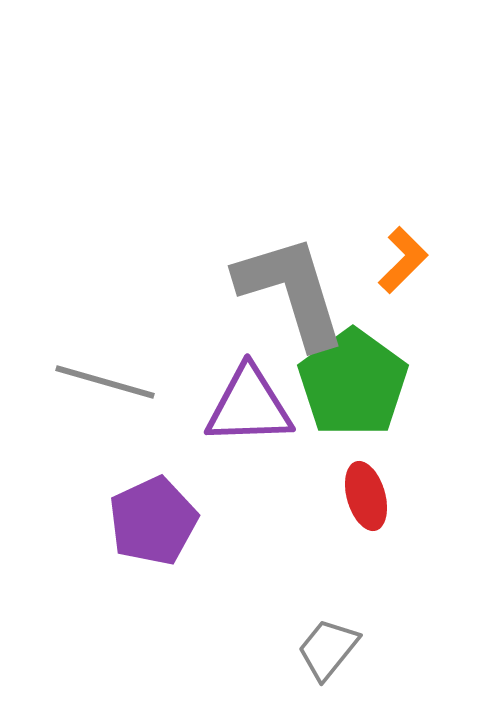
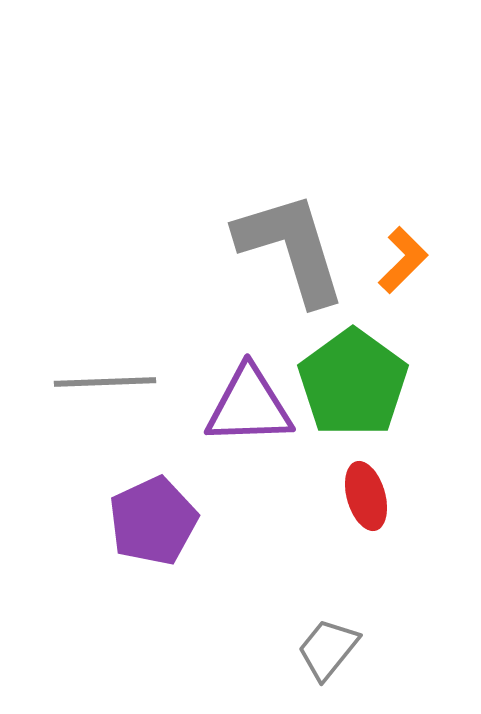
gray L-shape: moved 43 px up
gray line: rotated 18 degrees counterclockwise
